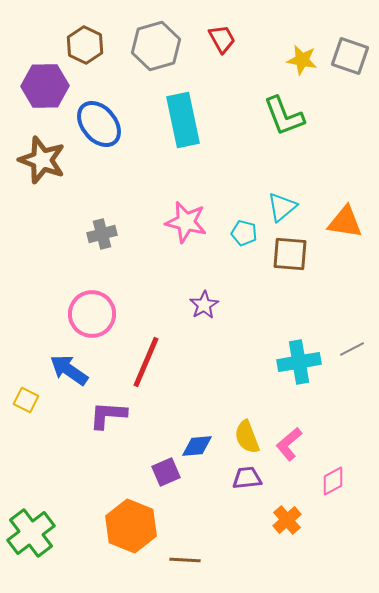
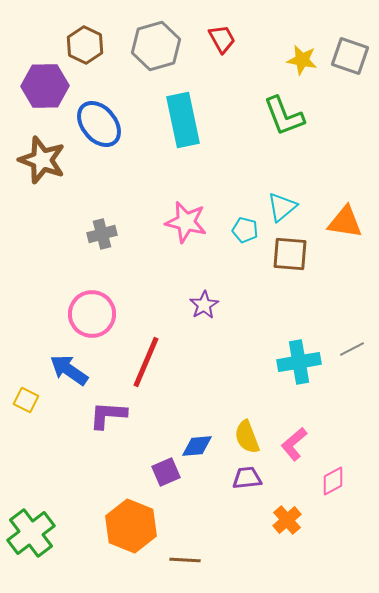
cyan pentagon: moved 1 px right, 3 px up
pink L-shape: moved 5 px right
